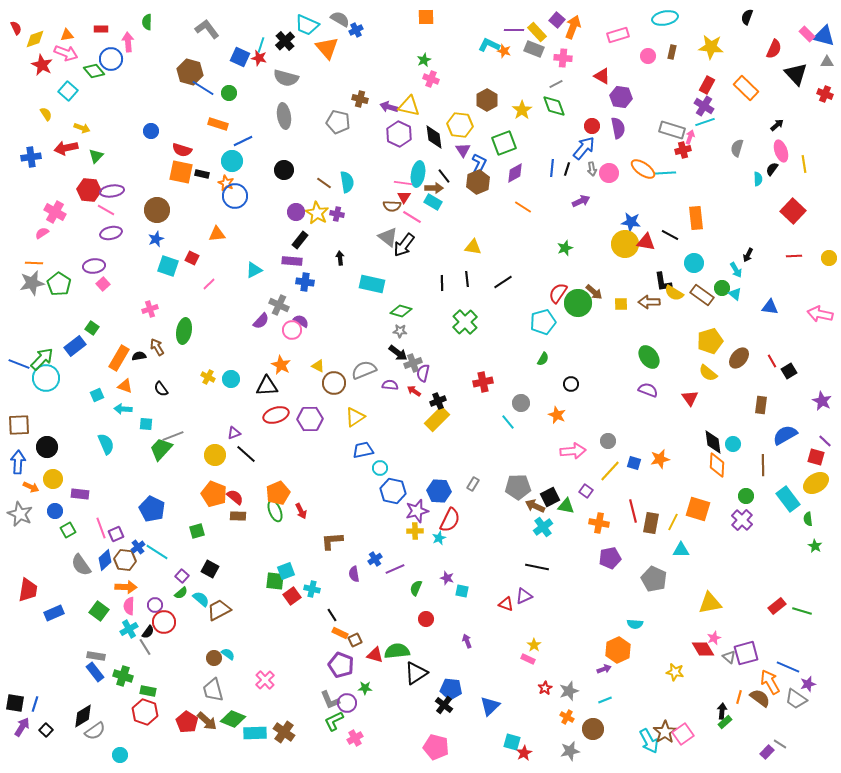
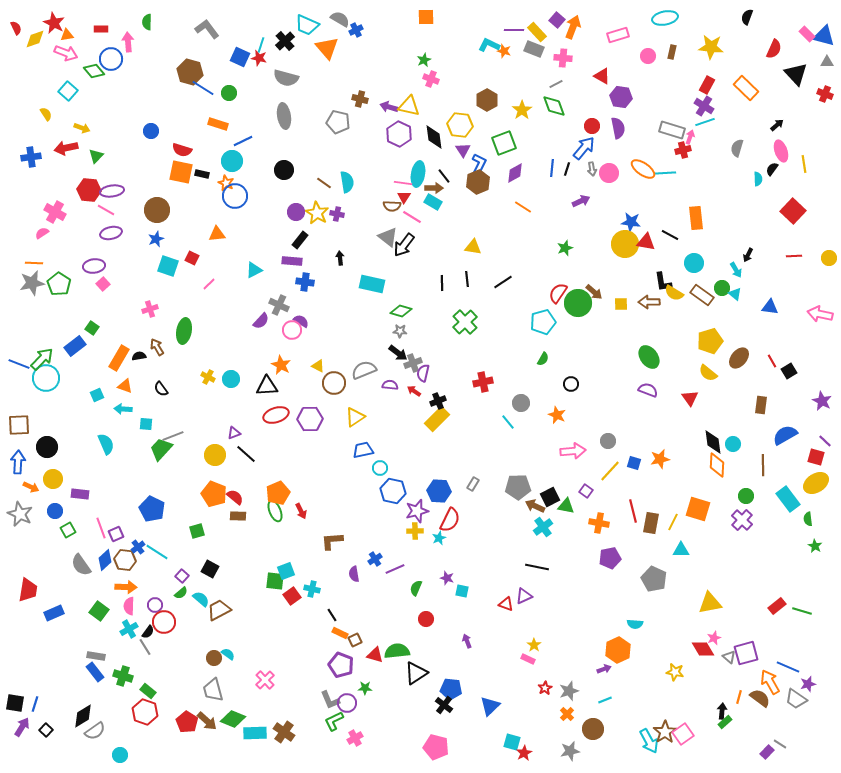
red star at (42, 65): moved 12 px right, 42 px up
green rectangle at (148, 691): rotated 28 degrees clockwise
orange cross at (567, 717): moved 3 px up; rotated 16 degrees clockwise
